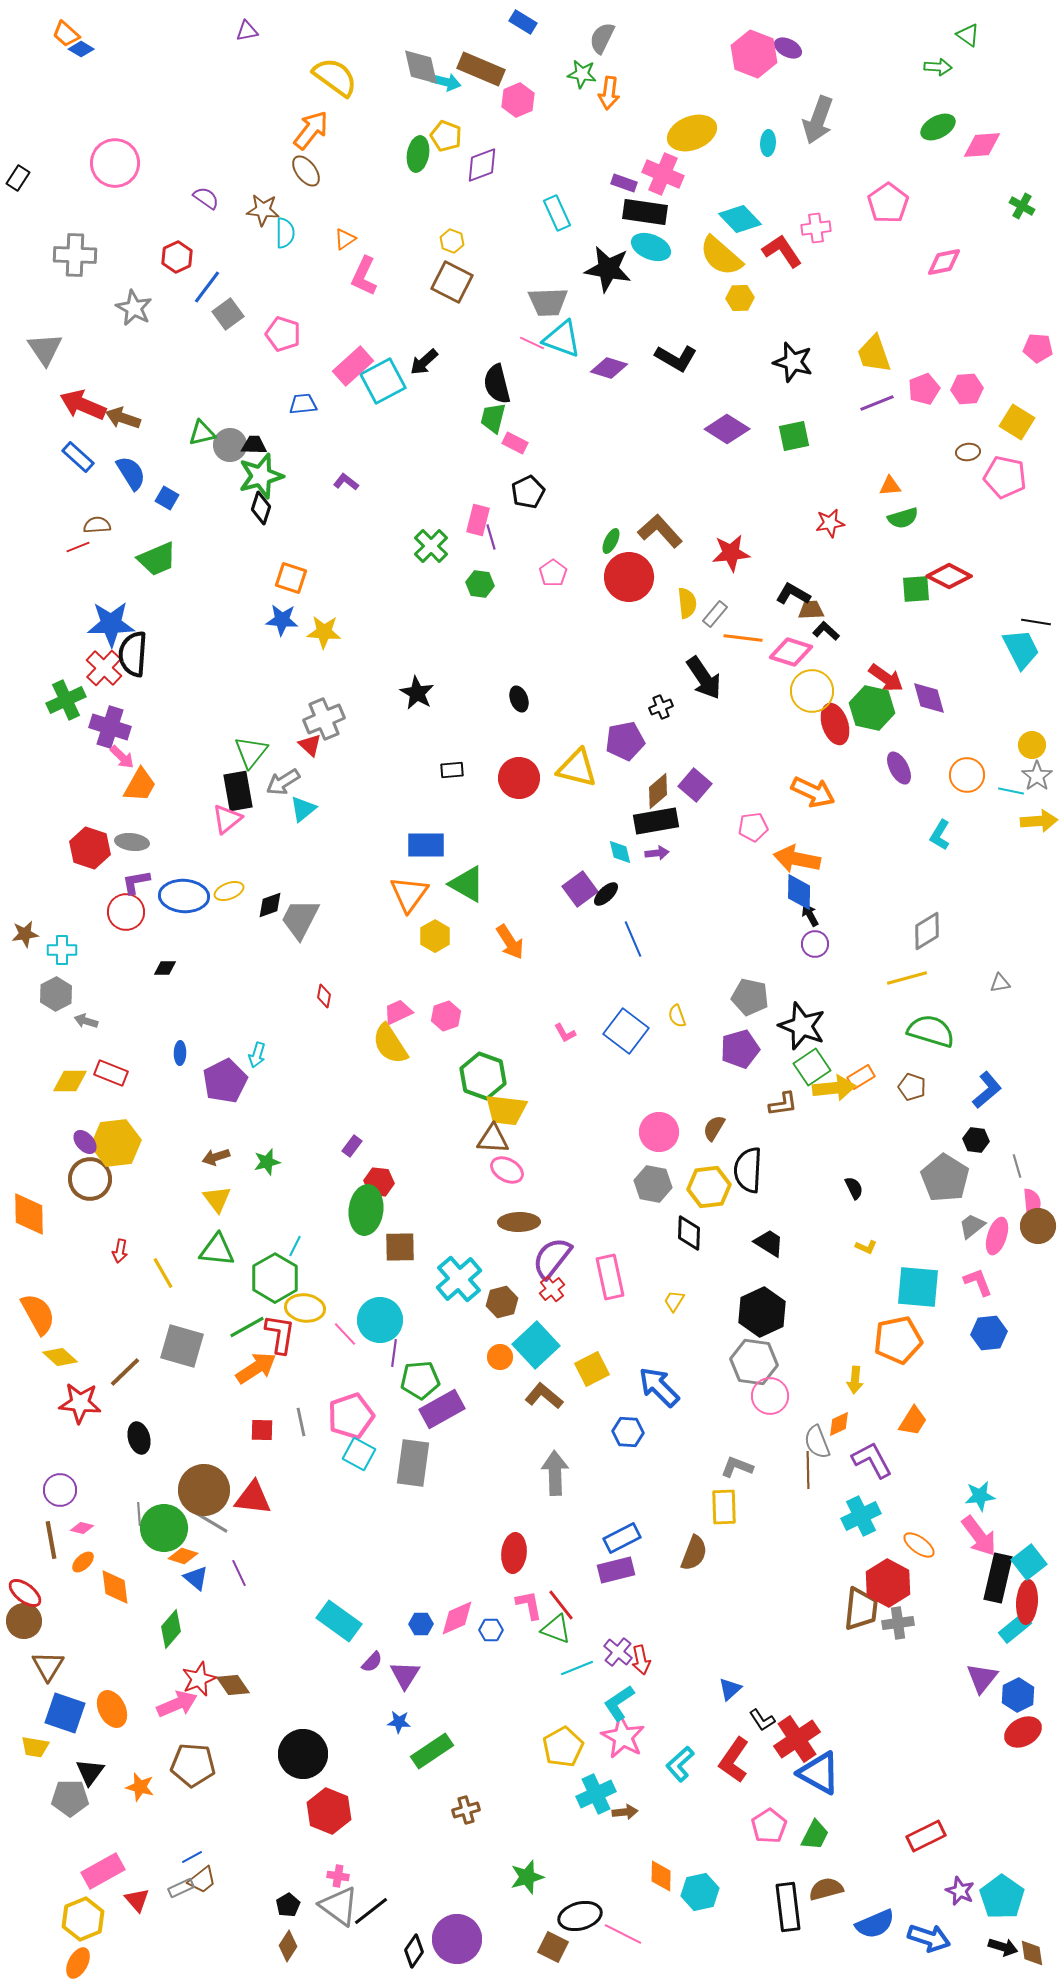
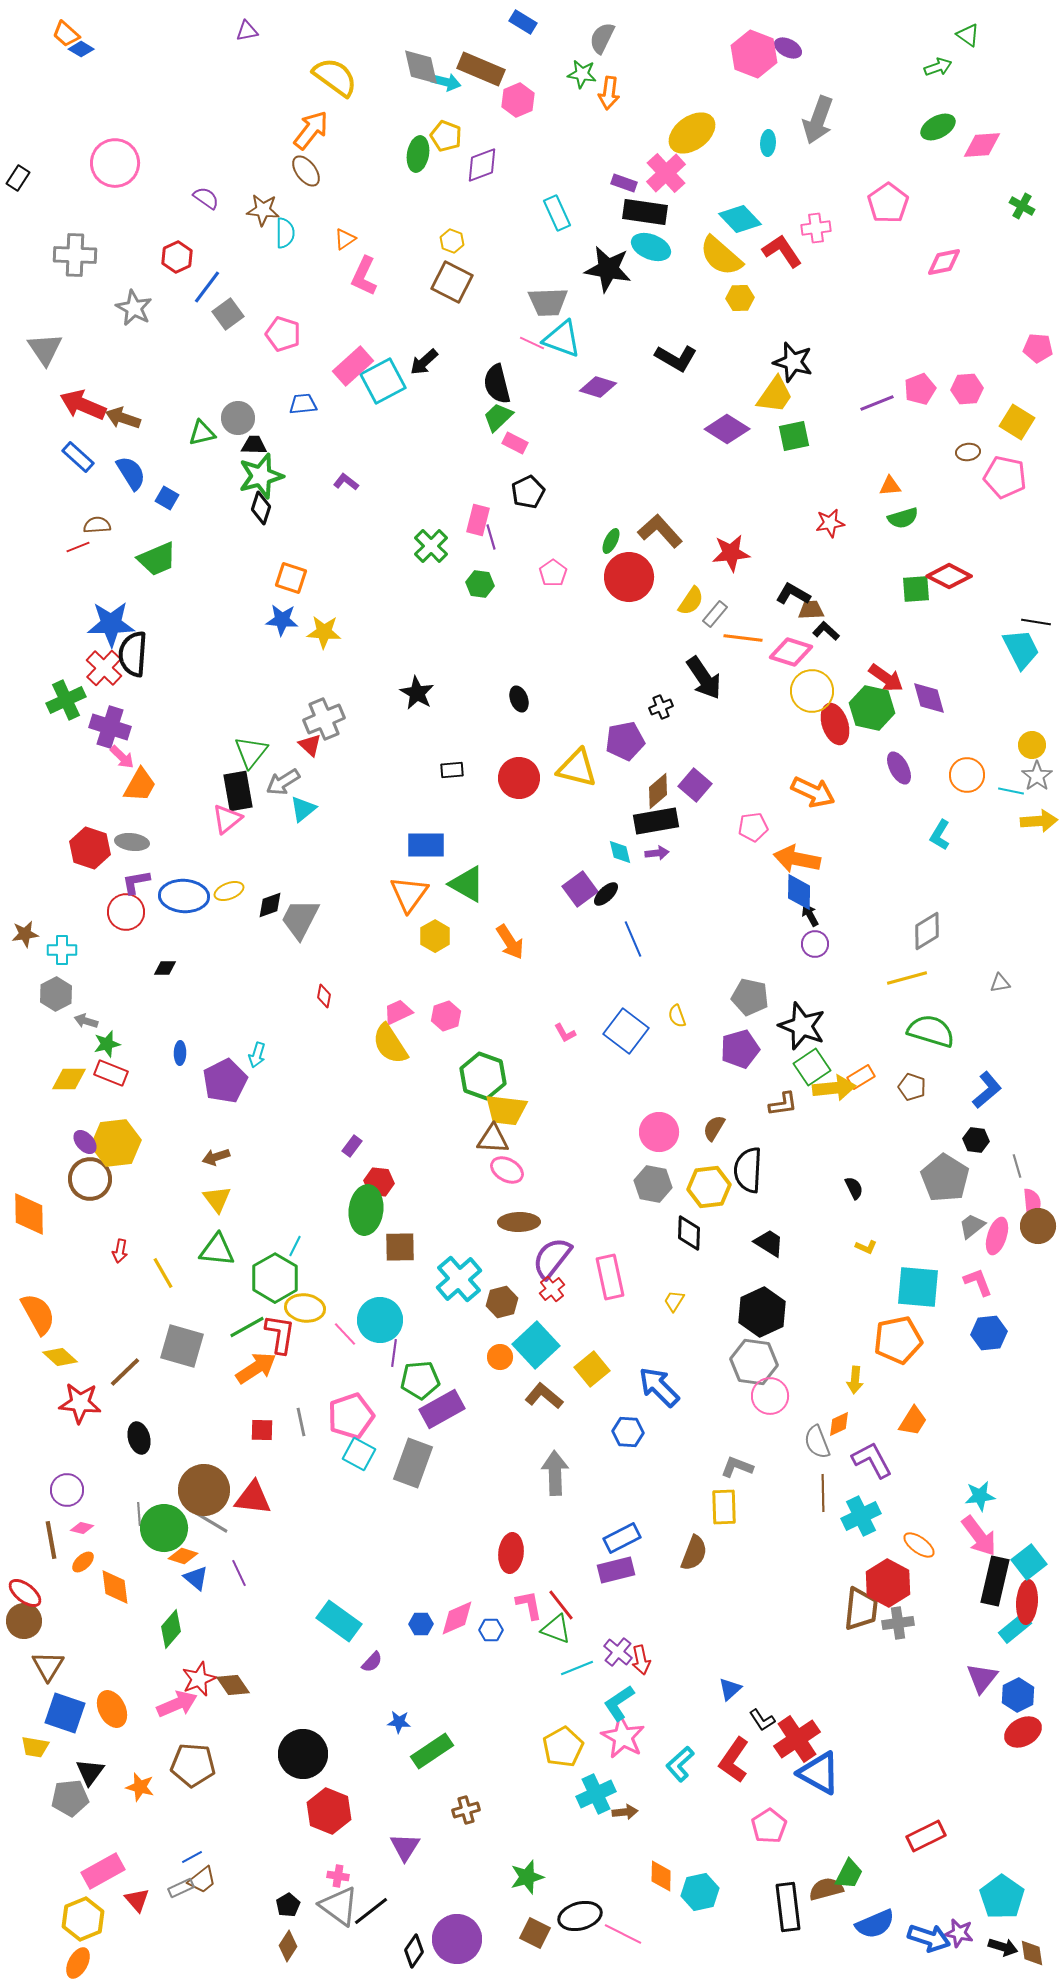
green arrow at (938, 67): rotated 24 degrees counterclockwise
yellow ellipse at (692, 133): rotated 15 degrees counterclockwise
pink cross at (663, 174): moved 3 px right, 1 px up; rotated 24 degrees clockwise
yellow trapezoid at (874, 354): moved 99 px left, 41 px down; rotated 126 degrees counterclockwise
purple diamond at (609, 368): moved 11 px left, 19 px down
pink pentagon at (924, 389): moved 4 px left
green trapezoid at (493, 418): moved 5 px right, 1 px up; rotated 32 degrees clockwise
gray circle at (230, 445): moved 8 px right, 27 px up
yellow semicircle at (687, 603): moved 4 px right, 2 px up; rotated 40 degrees clockwise
yellow diamond at (70, 1081): moved 1 px left, 2 px up
green star at (267, 1162): moved 160 px left, 118 px up
yellow square at (592, 1369): rotated 12 degrees counterclockwise
gray rectangle at (413, 1463): rotated 12 degrees clockwise
brown line at (808, 1470): moved 15 px right, 23 px down
purple circle at (60, 1490): moved 7 px right
red ellipse at (514, 1553): moved 3 px left
black rectangle at (998, 1578): moved 3 px left, 3 px down
purple triangle at (405, 1675): moved 172 px down
gray pentagon at (70, 1798): rotated 6 degrees counterclockwise
green trapezoid at (815, 1835): moved 34 px right, 39 px down
purple star at (960, 1891): moved 1 px left, 42 px down; rotated 12 degrees counterclockwise
brown square at (553, 1947): moved 18 px left, 14 px up
